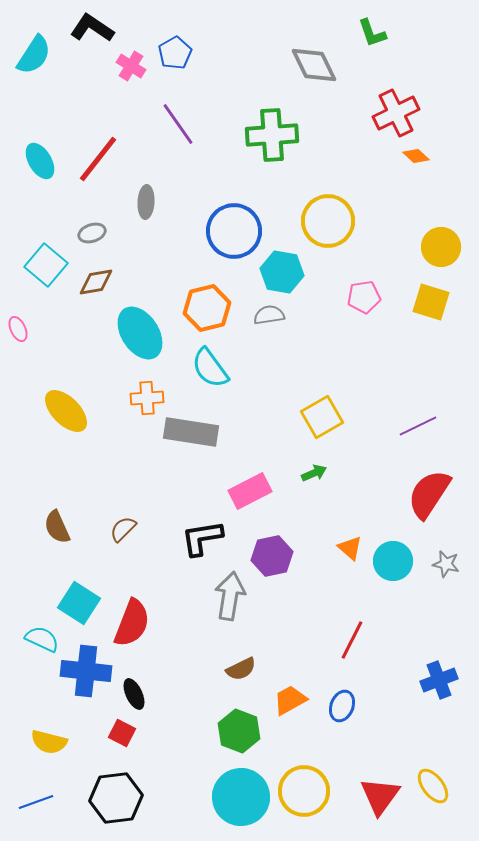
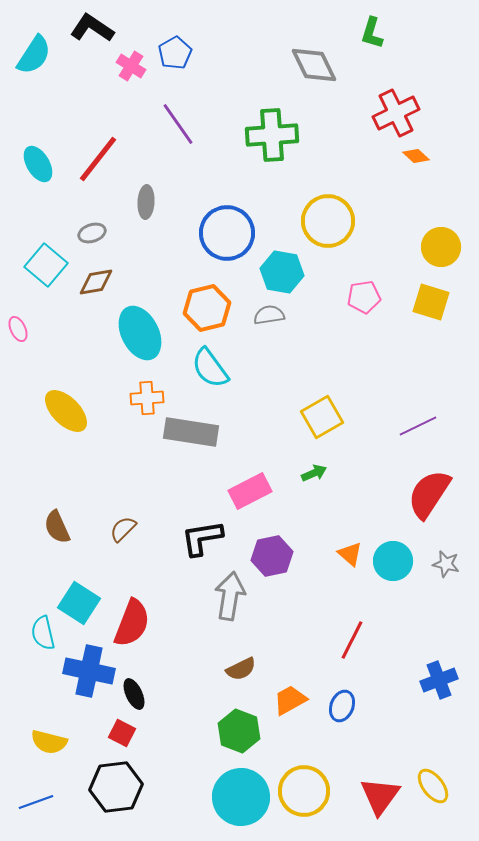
green L-shape at (372, 33): rotated 36 degrees clockwise
cyan ellipse at (40, 161): moved 2 px left, 3 px down
blue circle at (234, 231): moved 7 px left, 2 px down
cyan ellipse at (140, 333): rotated 6 degrees clockwise
orange triangle at (350, 548): moved 6 px down
cyan semicircle at (42, 639): moved 1 px right, 6 px up; rotated 128 degrees counterclockwise
blue cross at (86, 671): moved 3 px right; rotated 6 degrees clockwise
black hexagon at (116, 798): moved 11 px up
